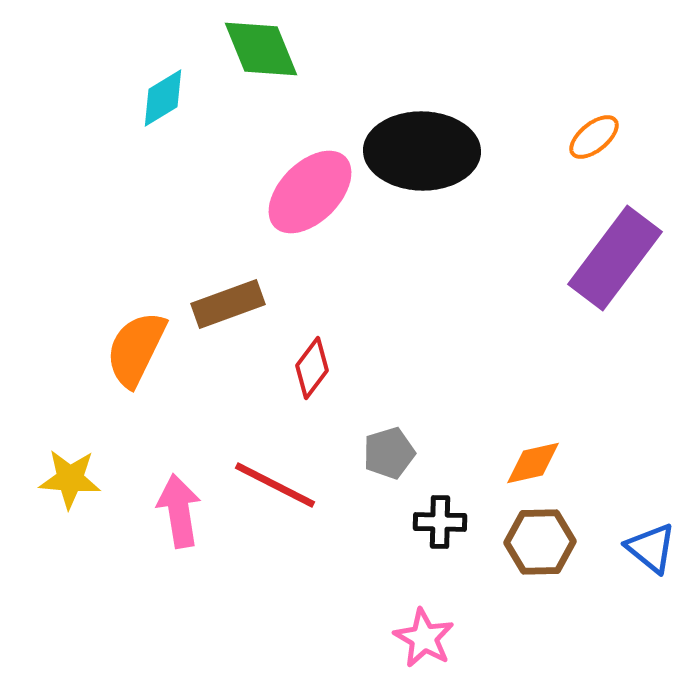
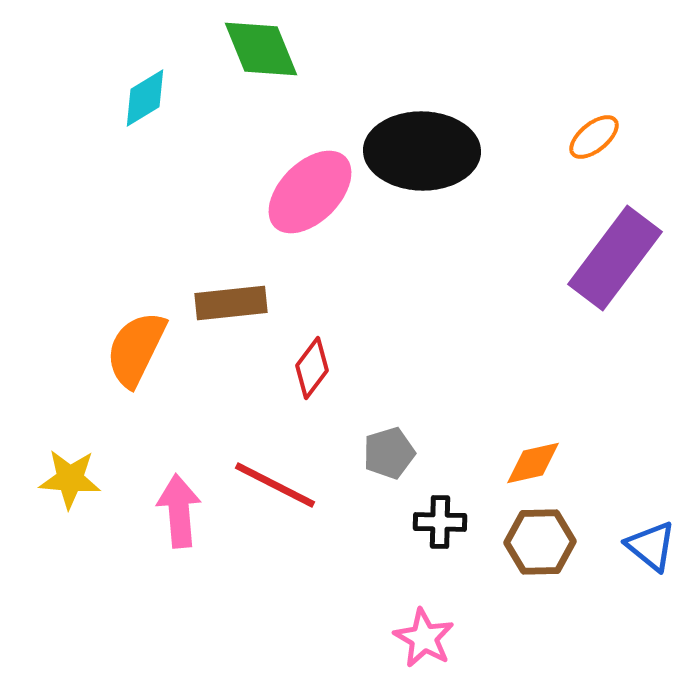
cyan diamond: moved 18 px left
brown rectangle: moved 3 px right, 1 px up; rotated 14 degrees clockwise
pink arrow: rotated 4 degrees clockwise
blue triangle: moved 2 px up
